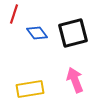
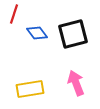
black square: moved 1 px down
pink arrow: moved 1 px right, 3 px down
